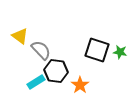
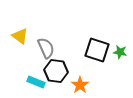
gray semicircle: moved 5 px right, 2 px up; rotated 20 degrees clockwise
cyan rectangle: rotated 54 degrees clockwise
